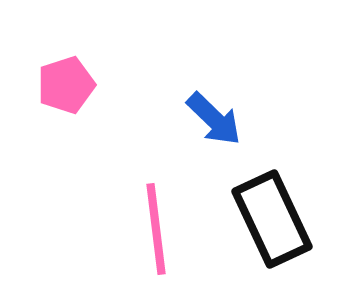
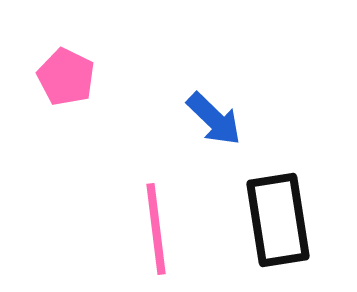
pink pentagon: moved 8 px up; rotated 28 degrees counterclockwise
black rectangle: moved 6 px right, 1 px down; rotated 16 degrees clockwise
